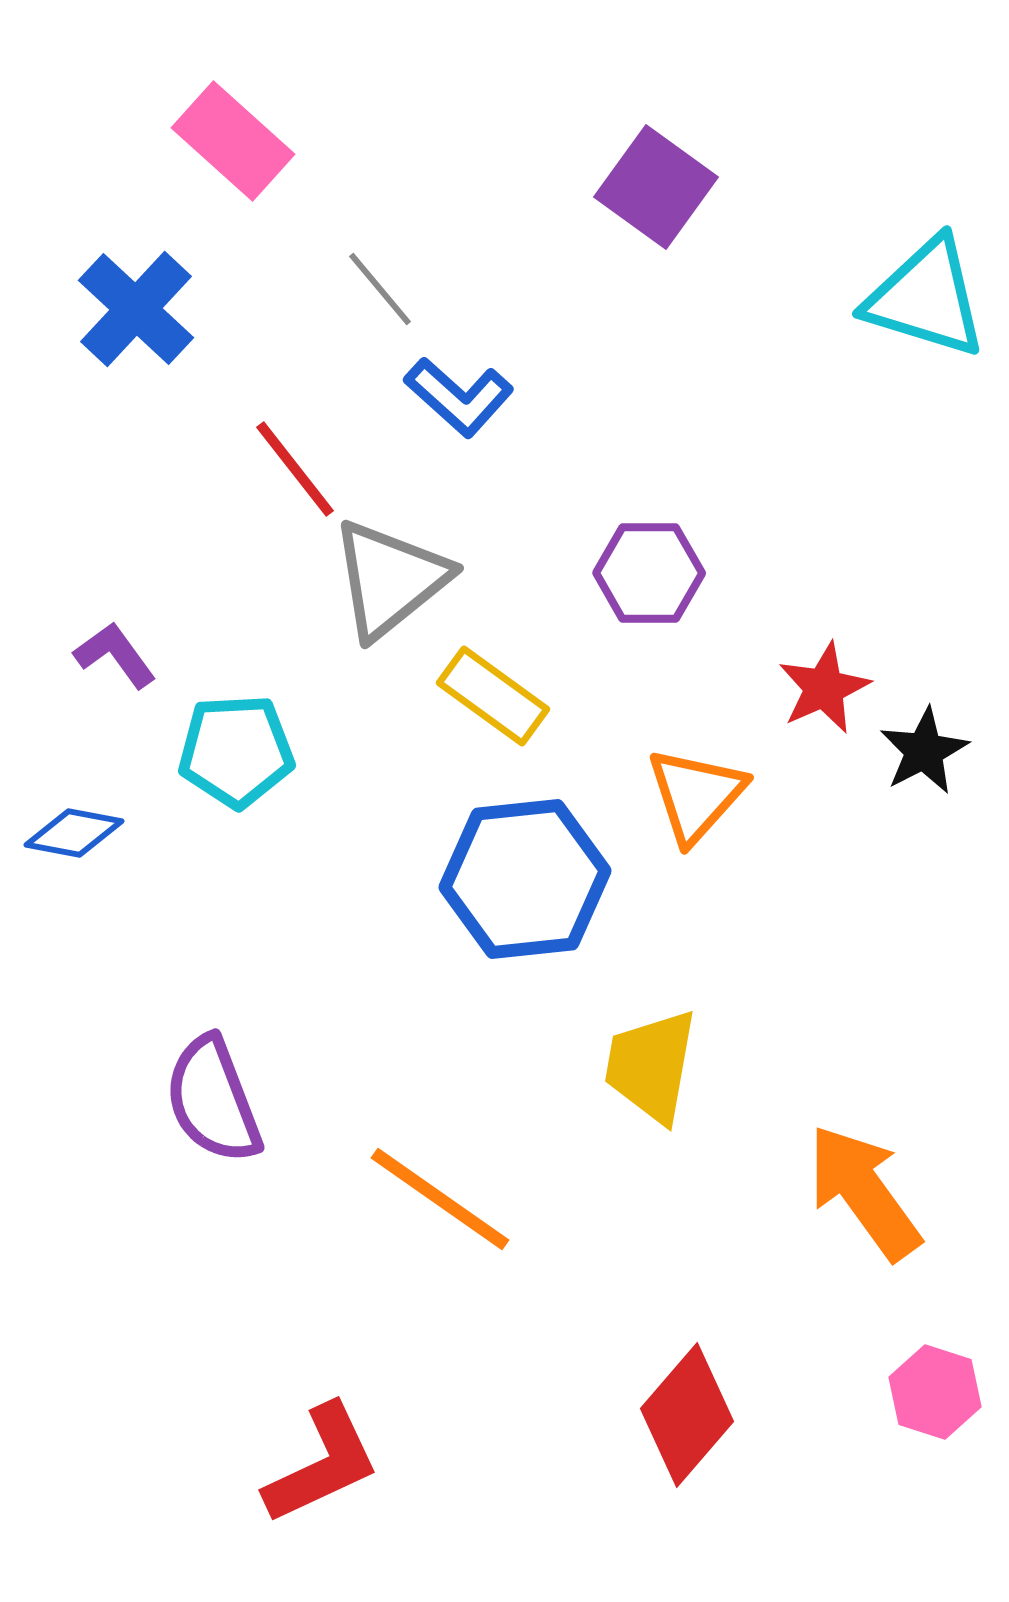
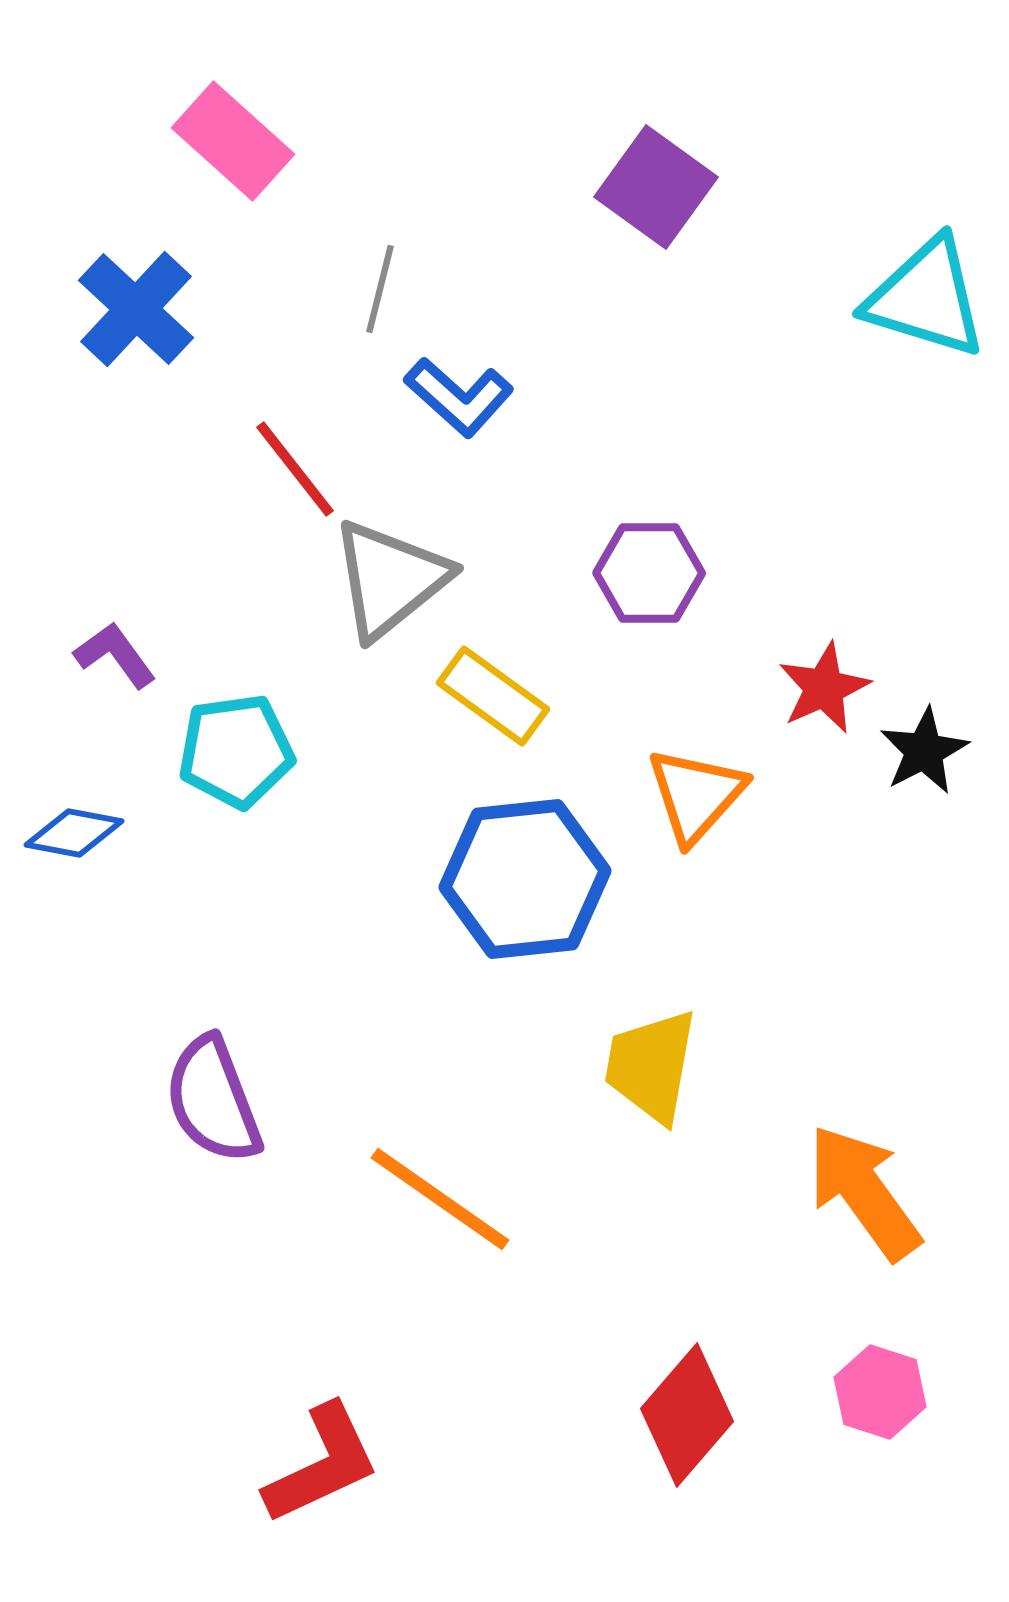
gray line: rotated 54 degrees clockwise
cyan pentagon: rotated 5 degrees counterclockwise
pink hexagon: moved 55 px left
